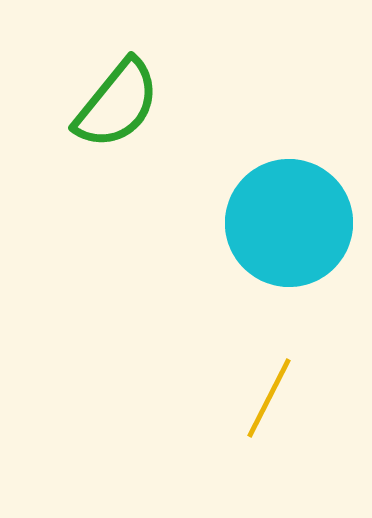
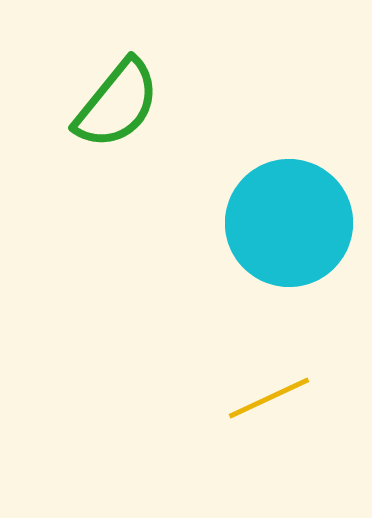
yellow line: rotated 38 degrees clockwise
